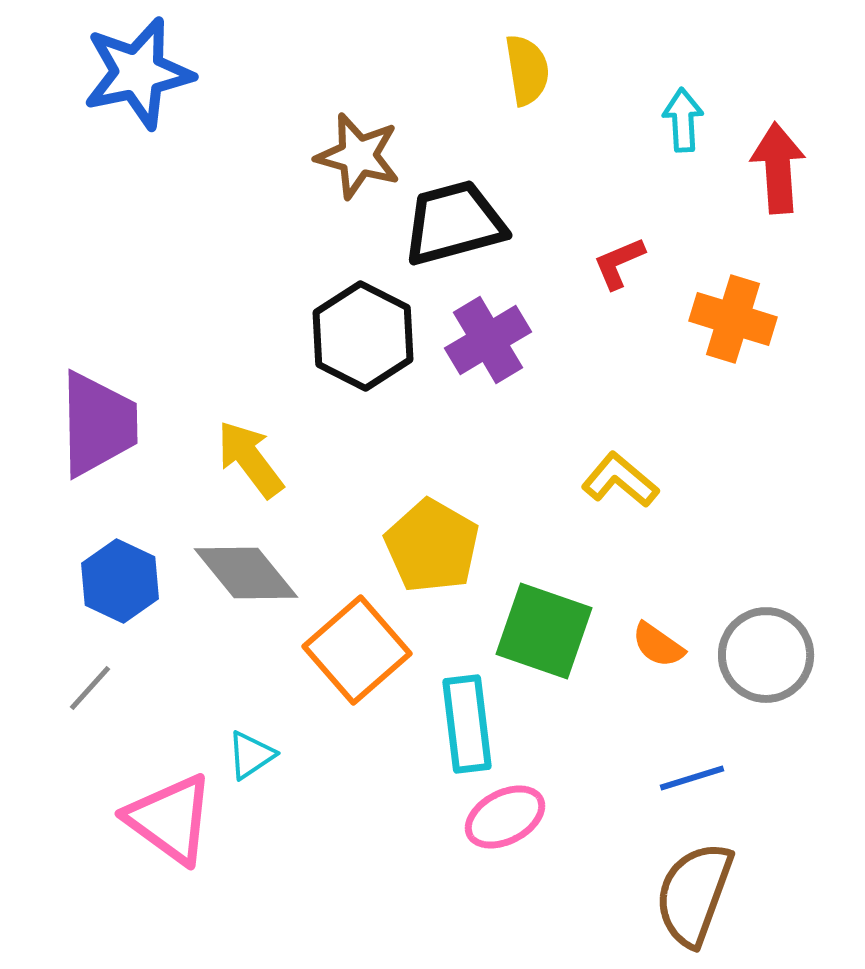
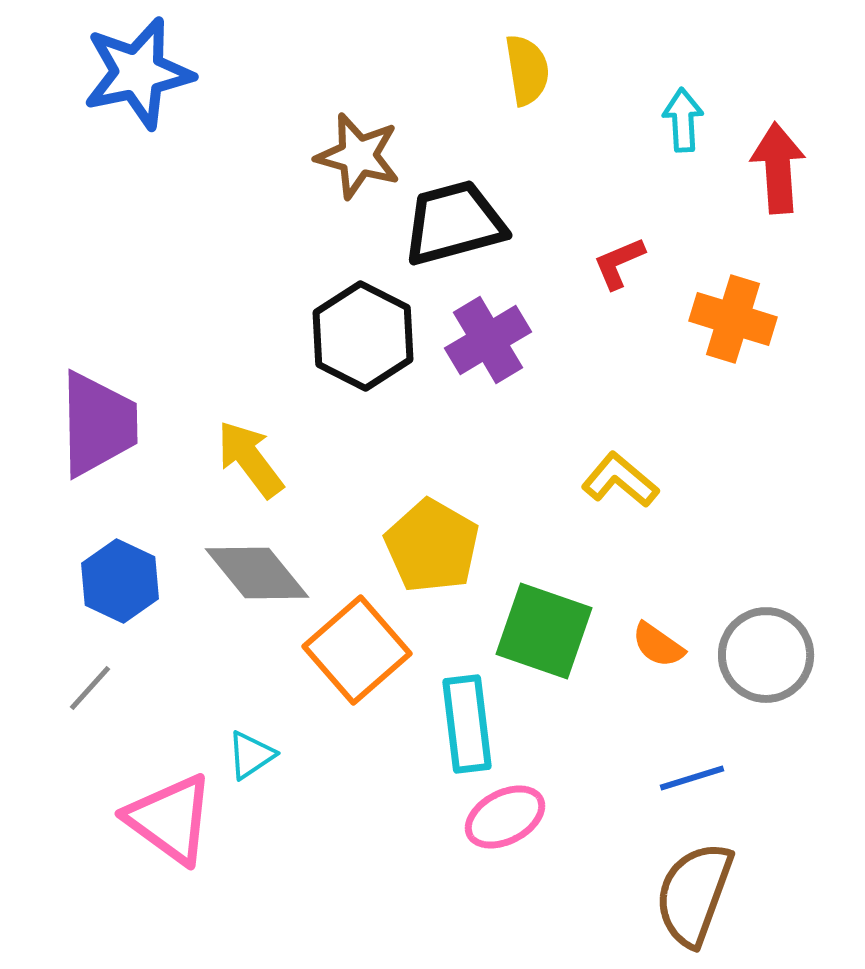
gray diamond: moved 11 px right
